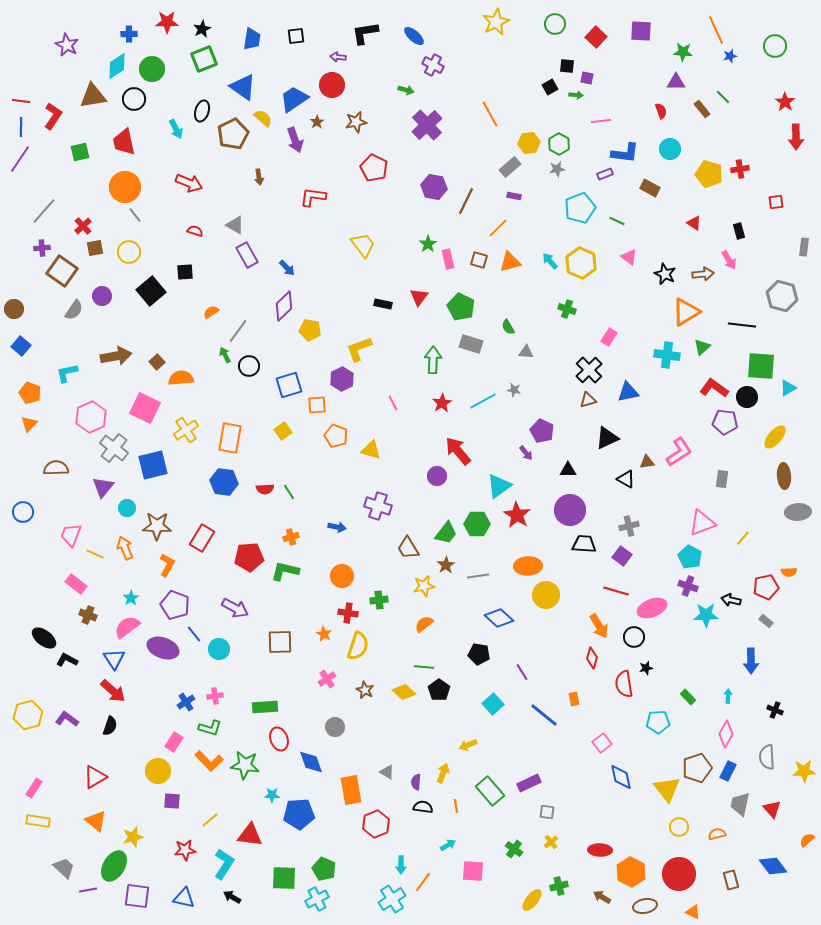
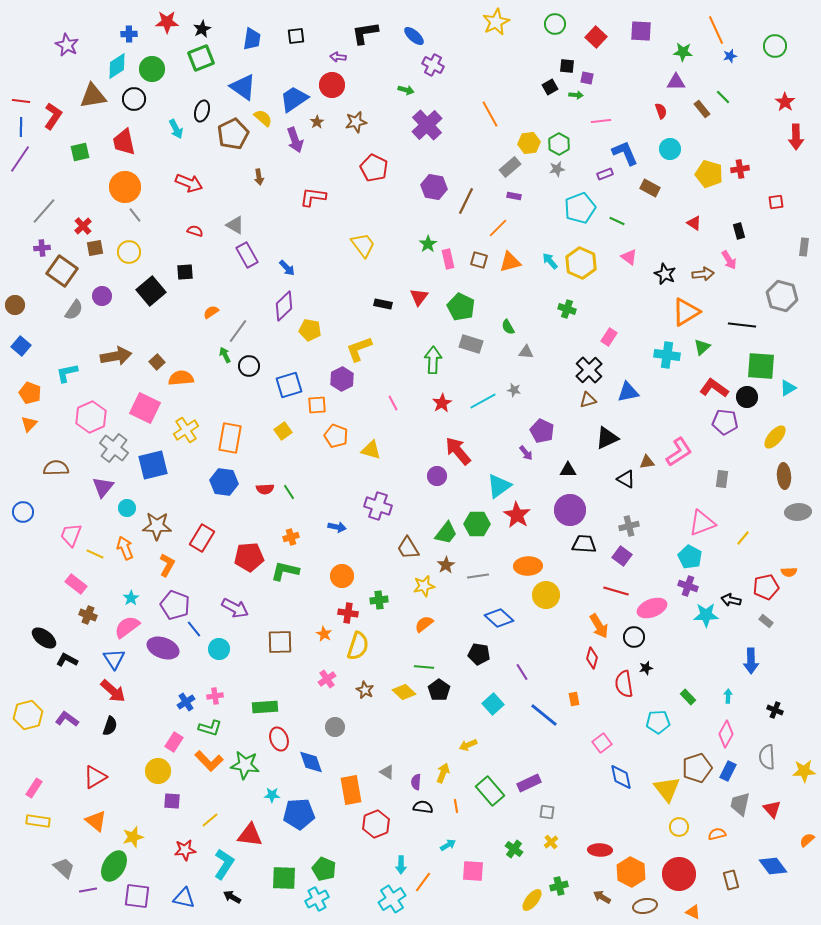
green square at (204, 59): moved 3 px left, 1 px up
blue L-shape at (625, 153): rotated 120 degrees counterclockwise
brown circle at (14, 309): moved 1 px right, 4 px up
blue line at (194, 634): moved 5 px up
